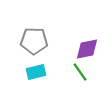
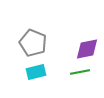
gray pentagon: moved 1 px left, 2 px down; rotated 20 degrees clockwise
green line: rotated 66 degrees counterclockwise
